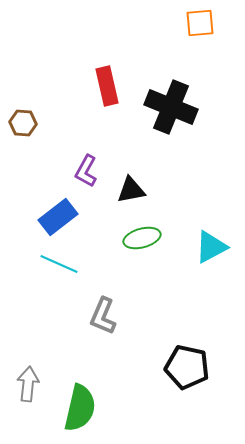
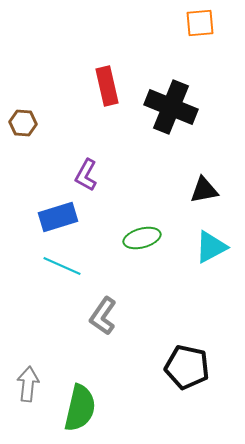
purple L-shape: moved 4 px down
black triangle: moved 73 px right
blue rectangle: rotated 21 degrees clockwise
cyan line: moved 3 px right, 2 px down
gray L-shape: rotated 12 degrees clockwise
